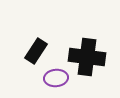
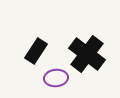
black cross: moved 3 px up; rotated 30 degrees clockwise
